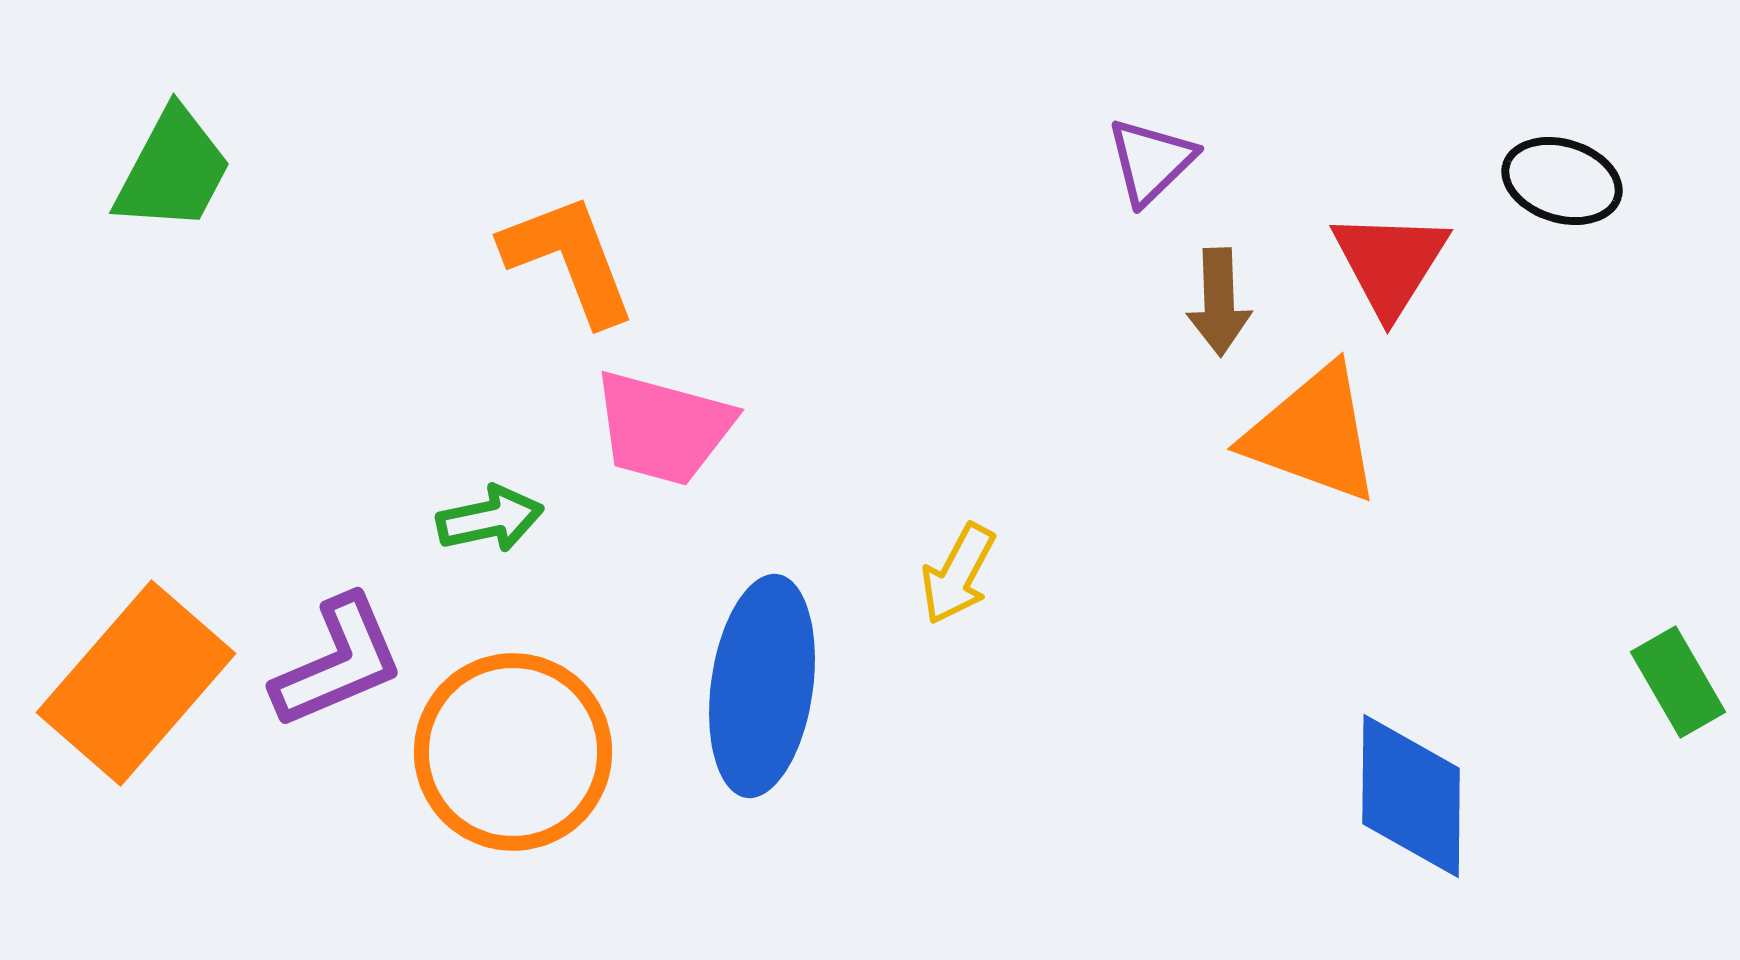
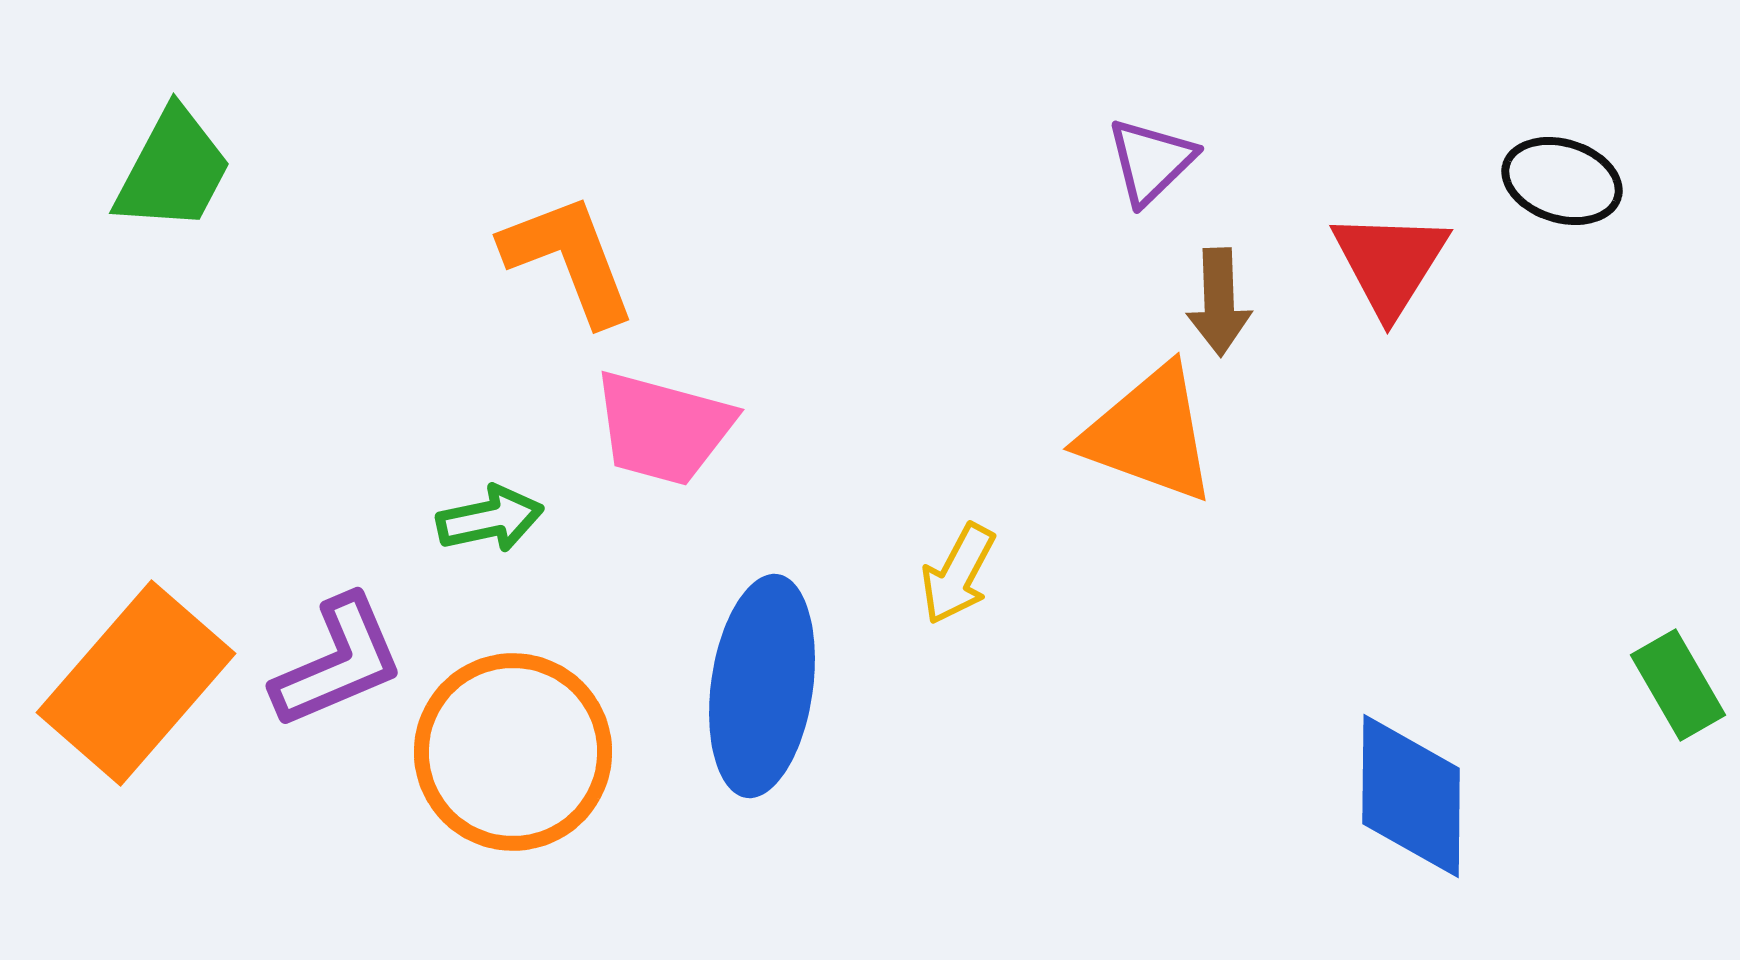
orange triangle: moved 164 px left
green rectangle: moved 3 px down
